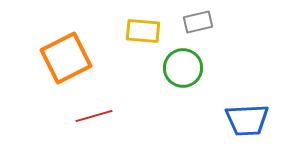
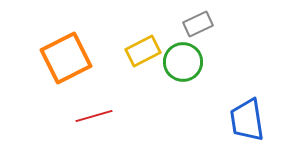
gray rectangle: moved 2 px down; rotated 12 degrees counterclockwise
yellow rectangle: moved 20 px down; rotated 32 degrees counterclockwise
green circle: moved 6 px up
blue trapezoid: rotated 84 degrees clockwise
